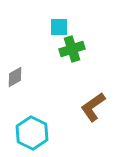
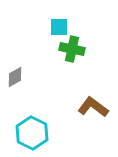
green cross: rotated 30 degrees clockwise
brown L-shape: rotated 72 degrees clockwise
